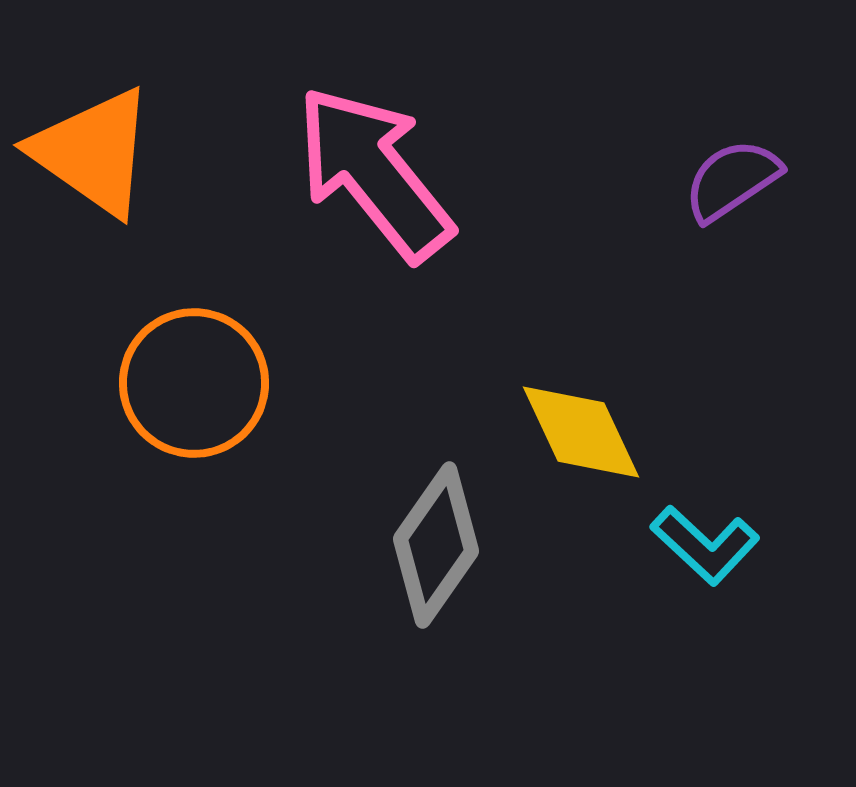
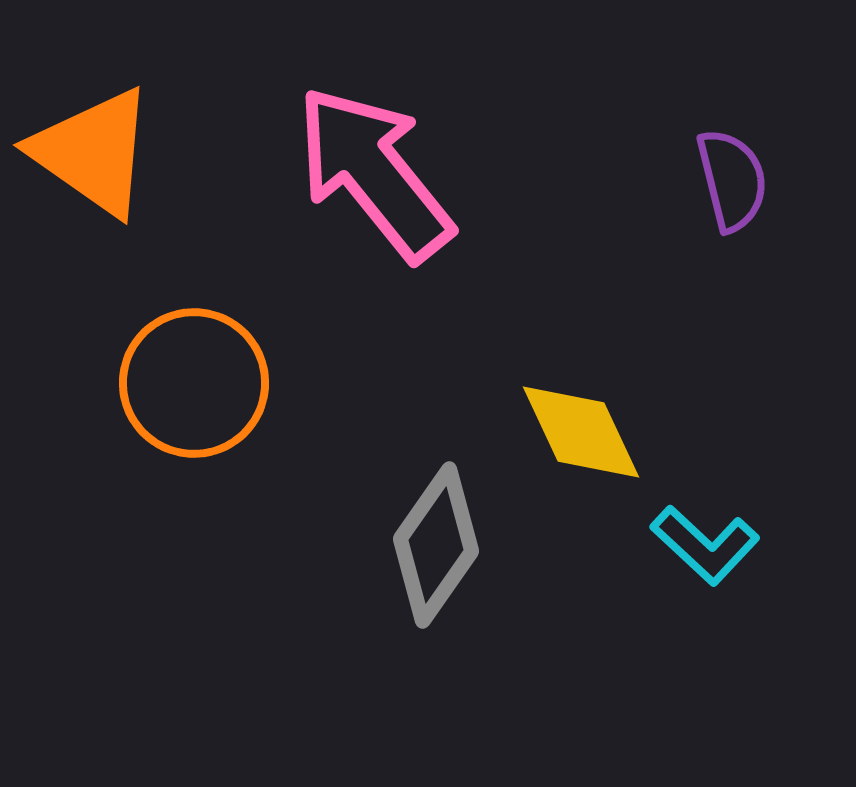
purple semicircle: rotated 110 degrees clockwise
